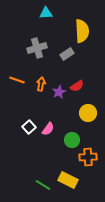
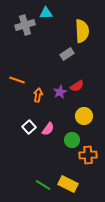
gray cross: moved 12 px left, 23 px up
orange arrow: moved 3 px left, 11 px down
purple star: moved 1 px right
yellow circle: moved 4 px left, 3 px down
orange cross: moved 2 px up
yellow rectangle: moved 4 px down
